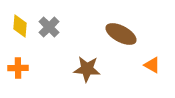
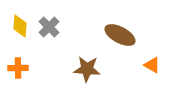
brown ellipse: moved 1 px left, 1 px down
